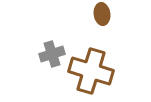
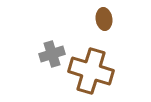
brown ellipse: moved 2 px right, 5 px down
